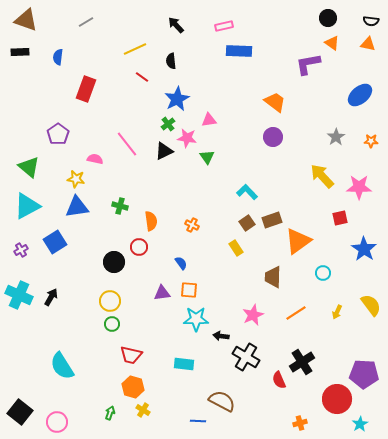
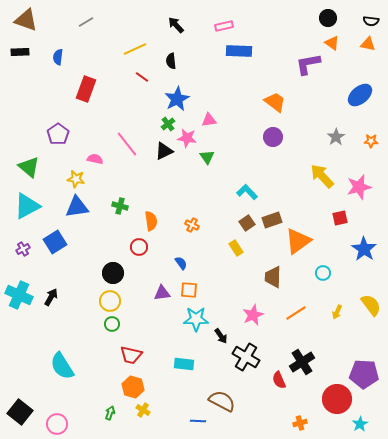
pink star at (359, 187): rotated 15 degrees counterclockwise
purple cross at (21, 250): moved 2 px right, 1 px up
black circle at (114, 262): moved 1 px left, 11 px down
black arrow at (221, 336): rotated 133 degrees counterclockwise
pink circle at (57, 422): moved 2 px down
